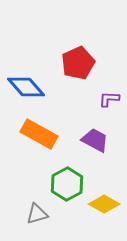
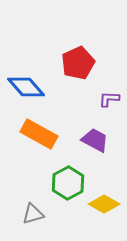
green hexagon: moved 1 px right, 1 px up
gray triangle: moved 4 px left
